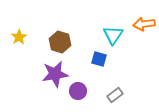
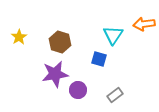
purple circle: moved 1 px up
